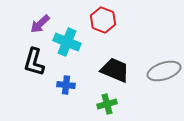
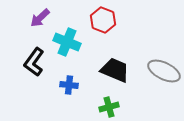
purple arrow: moved 6 px up
black L-shape: rotated 20 degrees clockwise
gray ellipse: rotated 44 degrees clockwise
blue cross: moved 3 px right
green cross: moved 2 px right, 3 px down
